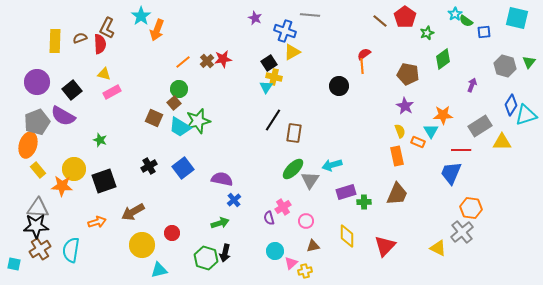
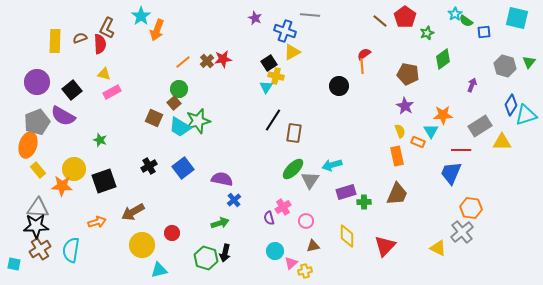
yellow cross at (274, 77): moved 2 px right, 1 px up
